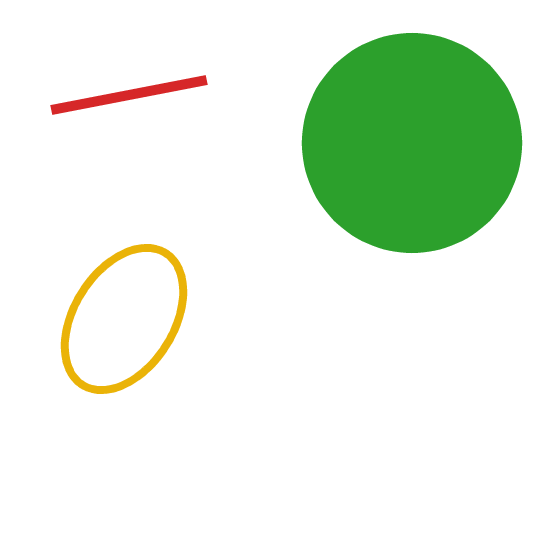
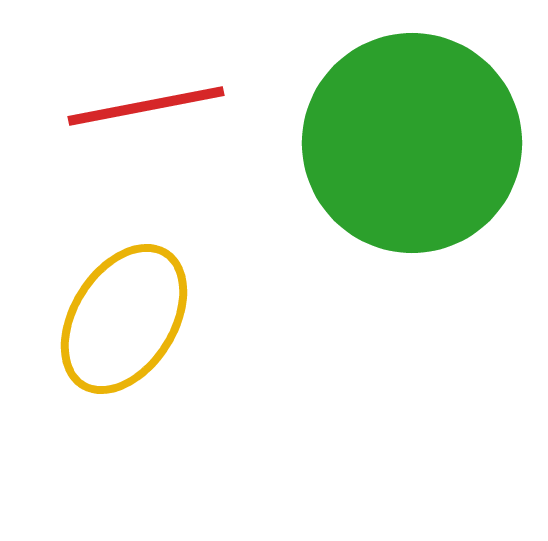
red line: moved 17 px right, 11 px down
